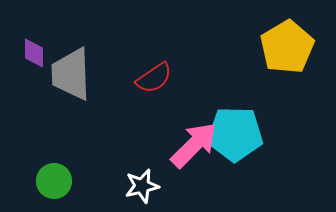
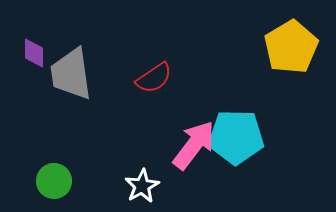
yellow pentagon: moved 4 px right
gray trapezoid: rotated 6 degrees counterclockwise
cyan pentagon: moved 1 px right, 3 px down
pink arrow: rotated 8 degrees counterclockwise
white star: rotated 16 degrees counterclockwise
